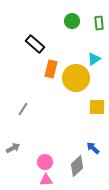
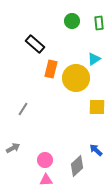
blue arrow: moved 3 px right, 2 px down
pink circle: moved 2 px up
